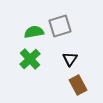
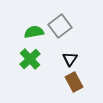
gray square: rotated 20 degrees counterclockwise
brown rectangle: moved 4 px left, 3 px up
